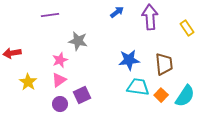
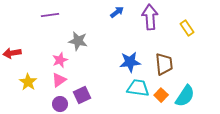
blue star: moved 1 px right, 2 px down
cyan trapezoid: moved 1 px down
